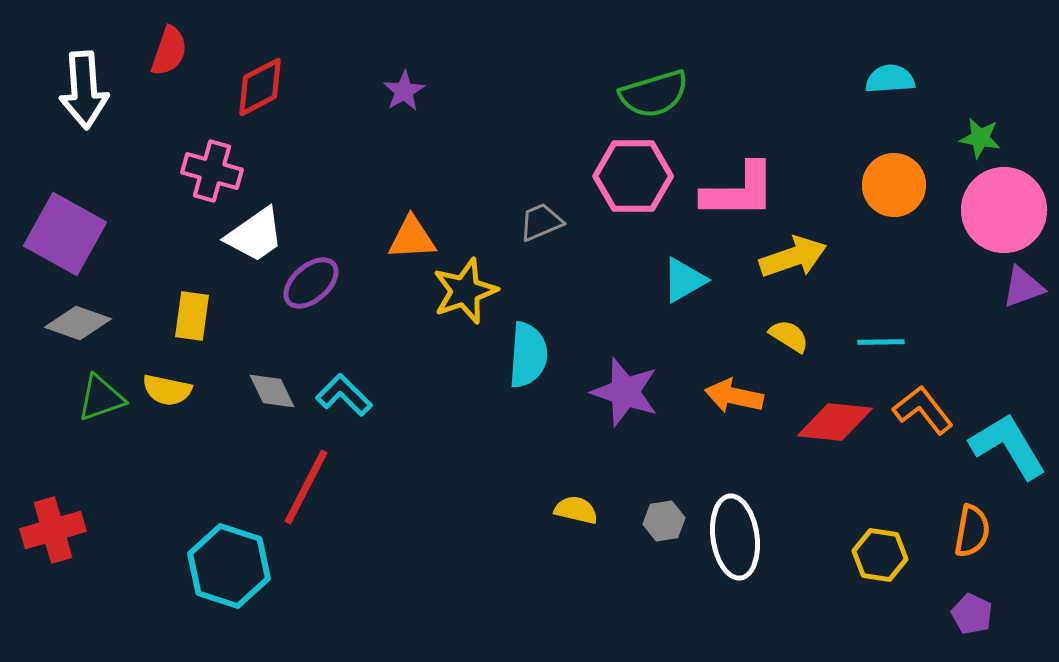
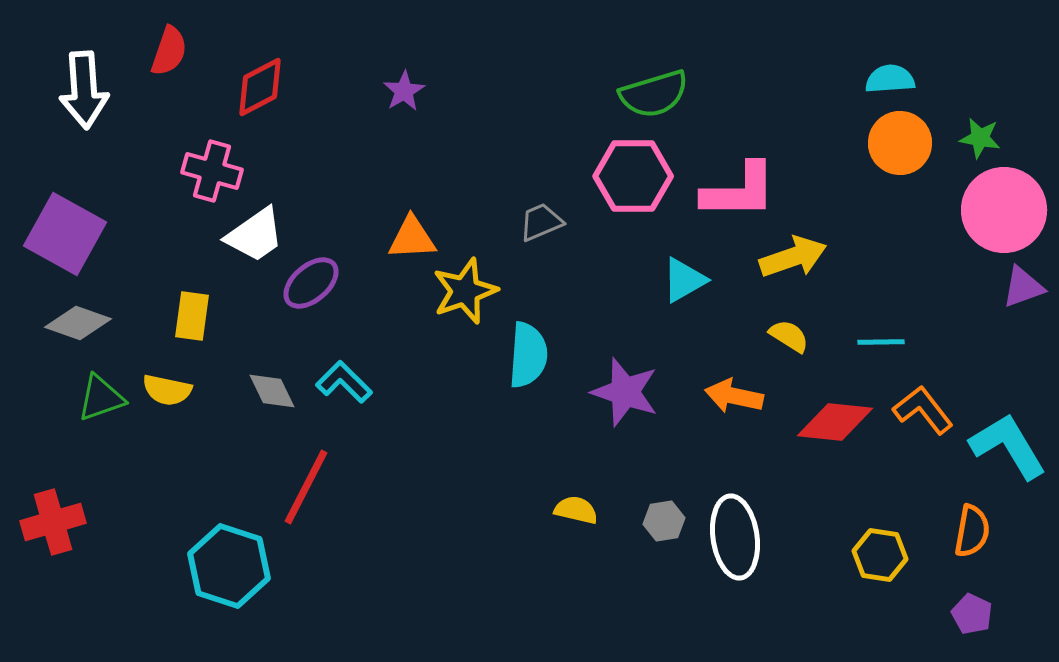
orange circle at (894, 185): moved 6 px right, 42 px up
cyan L-shape at (344, 395): moved 13 px up
red cross at (53, 530): moved 8 px up
